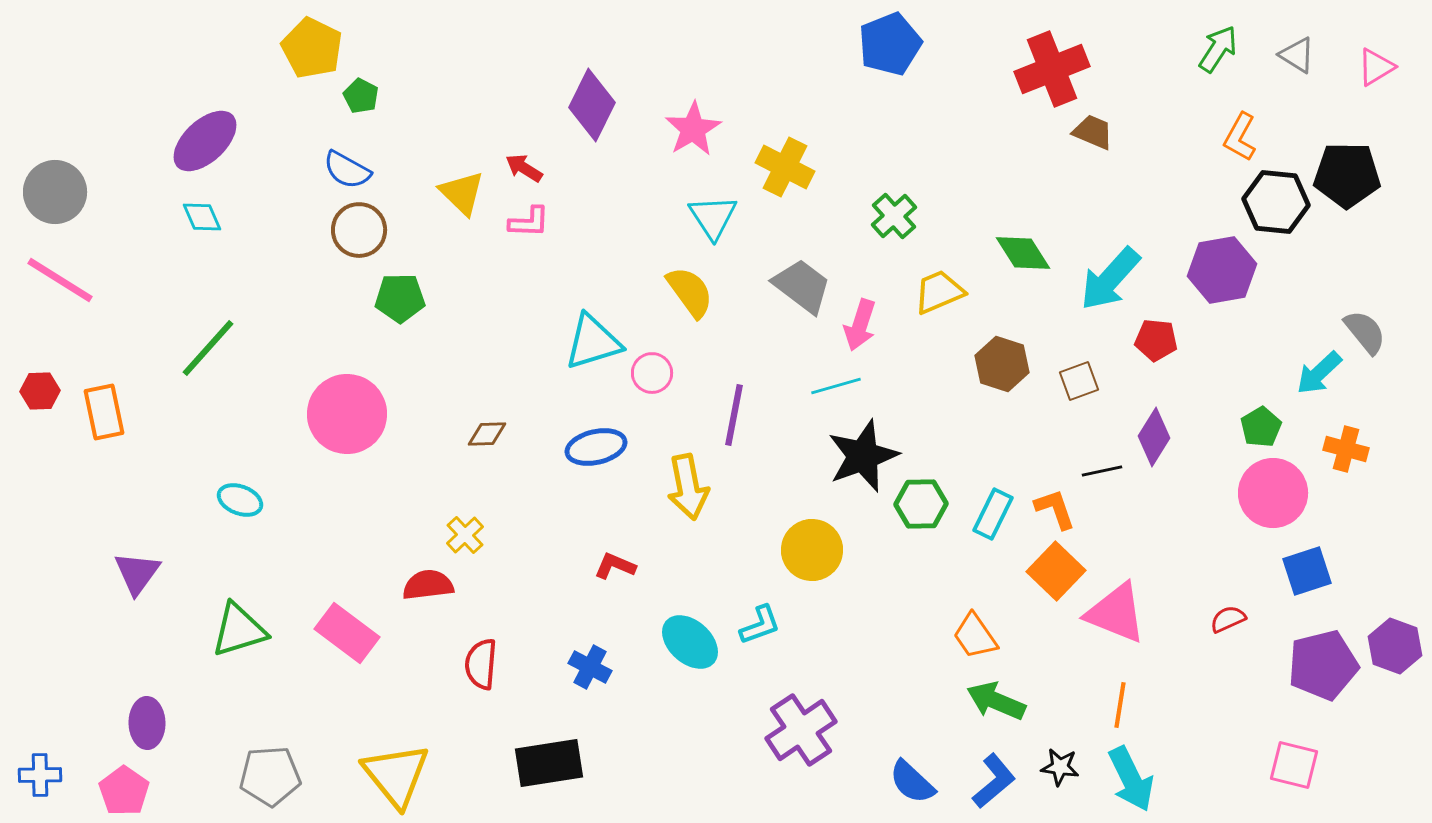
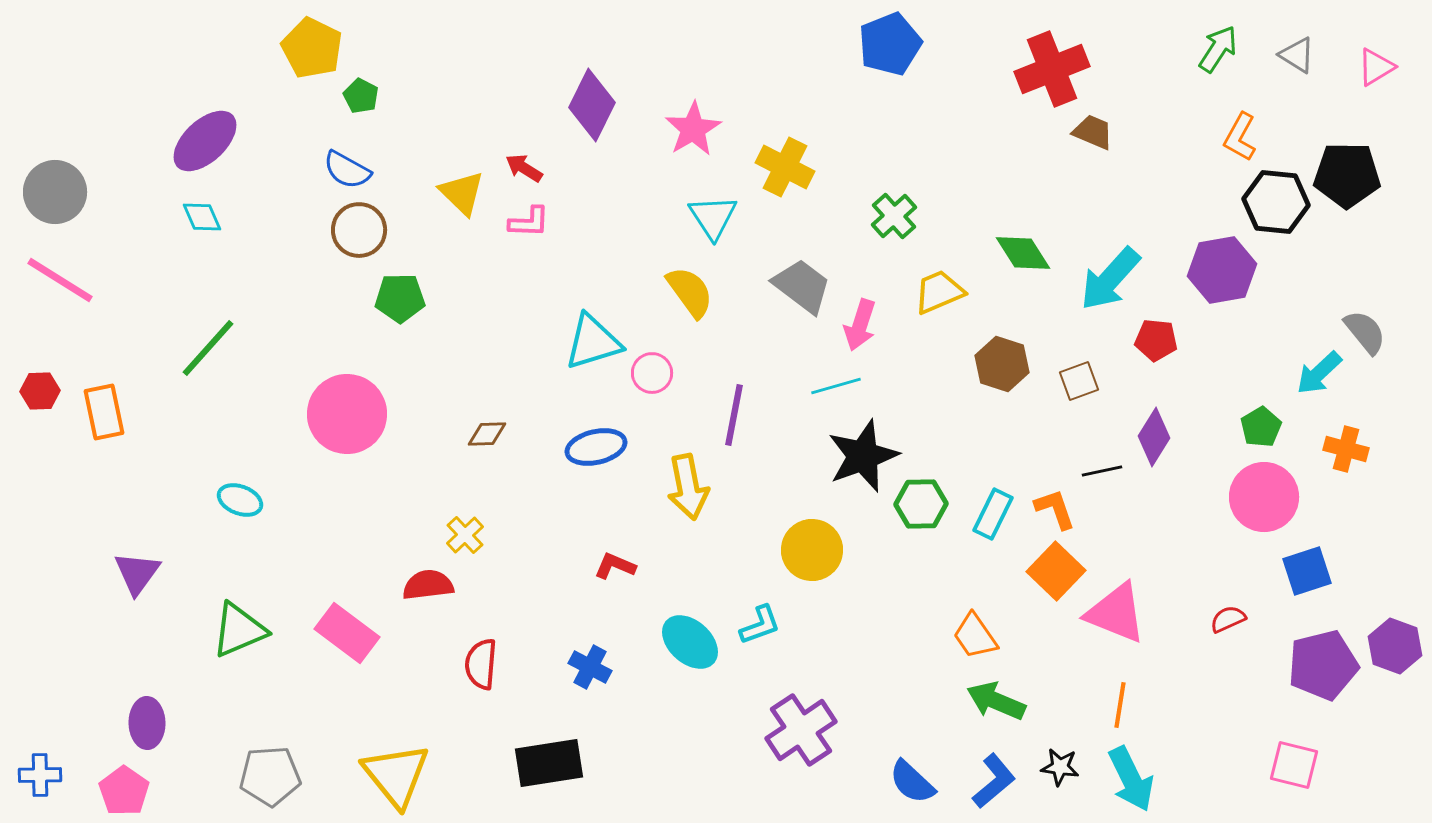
pink circle at (1273, 493): moved 9 px left, 4 px down
green triangle at (239, 630): rotated 6 degrees counterclockwise
